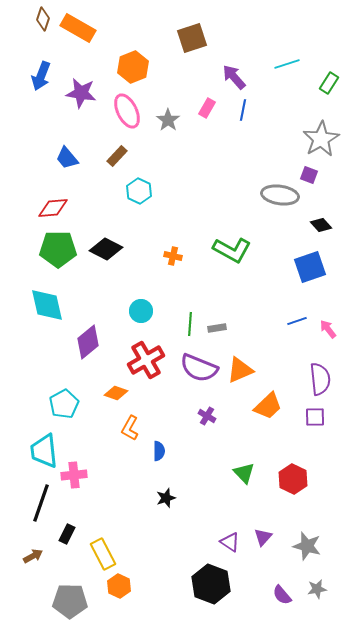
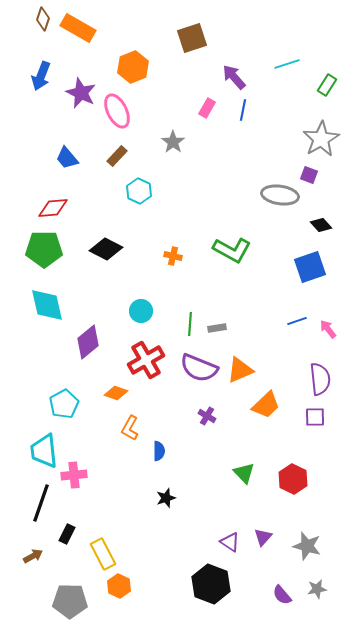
green rectangle at (329, 83): moved 2 px left, 2 px down
purple star at (81, 93): rotated 16 degrees clockwise
pink ellipse at (127, 111): moved 10 px left
gray star at (168, 120): moved 5 px right, 22 px down
green pentagon at (58, 249): moved 14 px left
orange trapezoid at (268, 406): moved 2 px left, 1 px up
